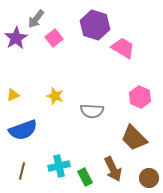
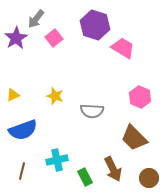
cyan cross: moved 2 px left, 6 px up
